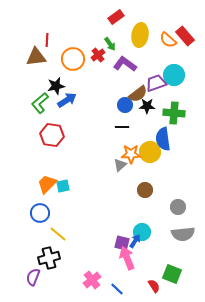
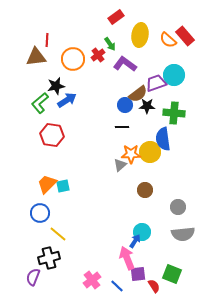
purple square at (122, 243): moved 16 px right, 31 px down; rotated 21 degrees counterclockwise
blue line at (117, 289): moved 3 px up
